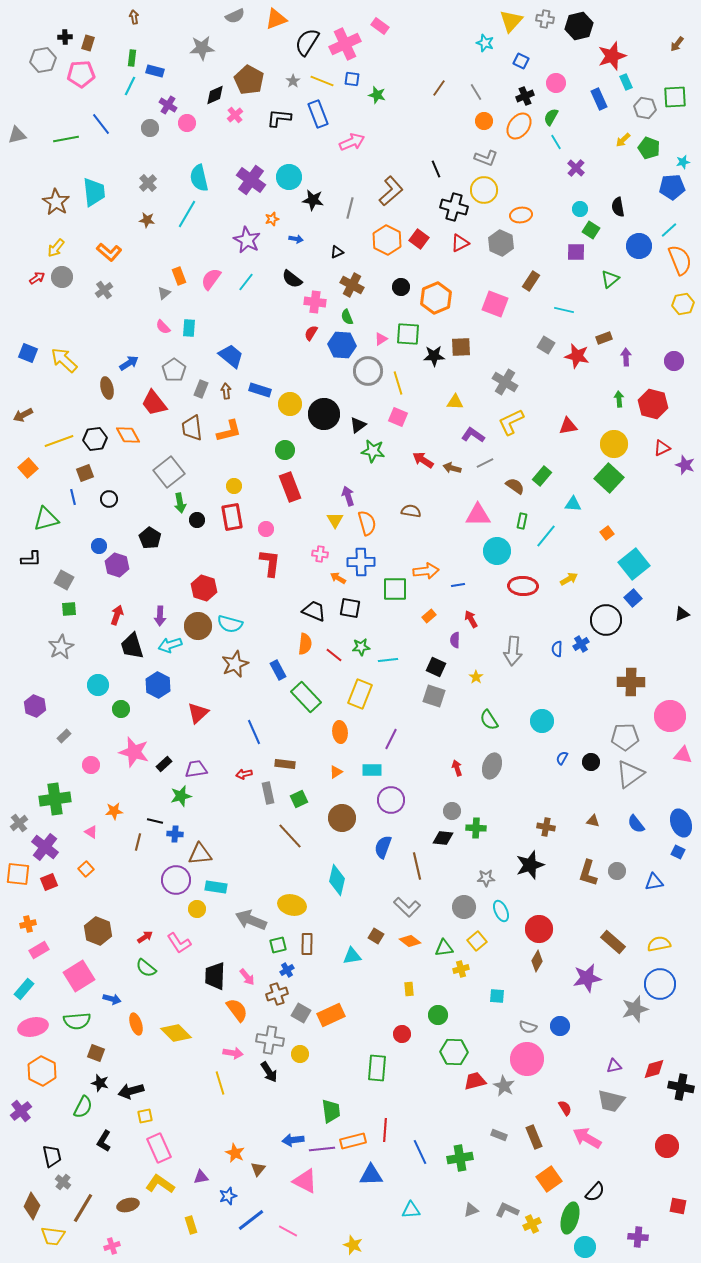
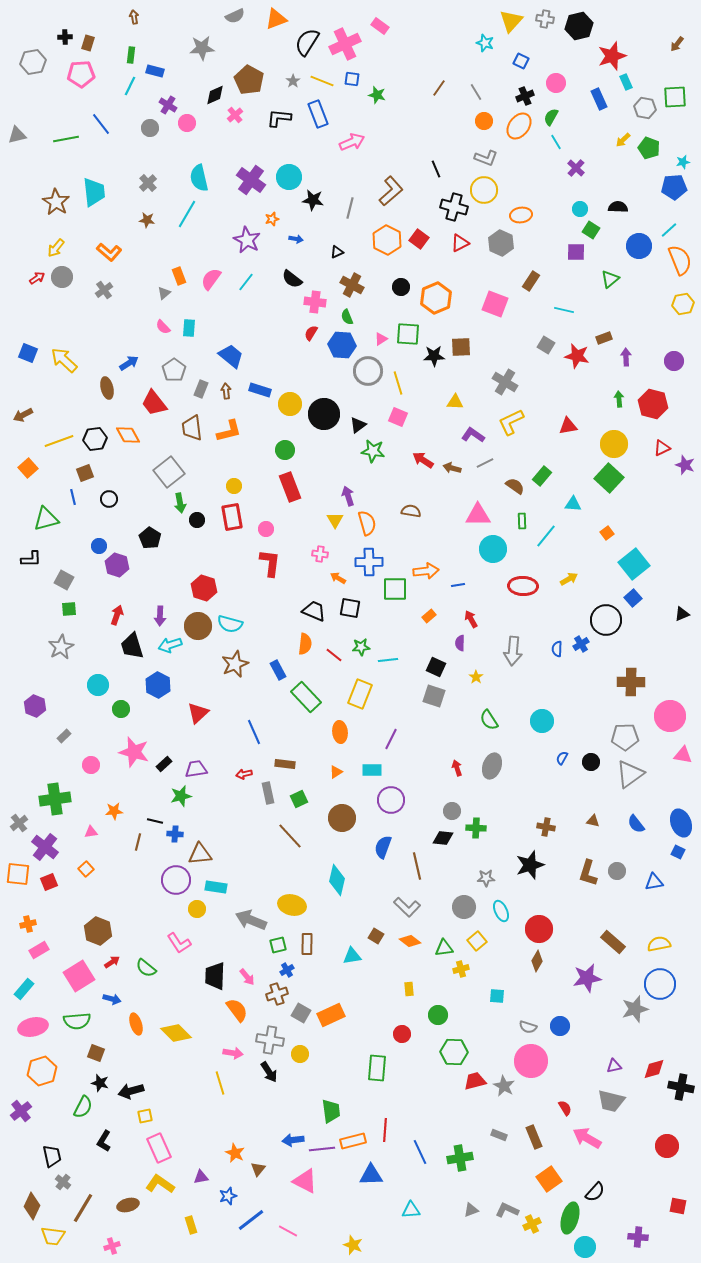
green rectangle at (132, 58): moved 1 px left, 3 px up
gray hexagon at (43, 60): moved 10 px left, 2 px down
blue pentagon at (672, 187): moved 2 px right
black semicircle at (618, 207): rotated 102 degrees clockwise
green rectangle at (522, 521): rotated 14 degrees counterclockwise
cyan circle at (497, 551): moved 4 px left, 2 px up
blue cross at (361, 562): moved 8 px right
purple semicircle at (455, 640): moved 5 px right, 3 px down
pink triangle at (91, 832): rotated 40 degrees counterclockwise
red arrow at (145, 937): moved 33 px left, 25 px down
pink circle at (527, 1059): moved 4 px right, 2 px down
orange hexagon at (42, 1071): rotated 16 degrees clockwise
